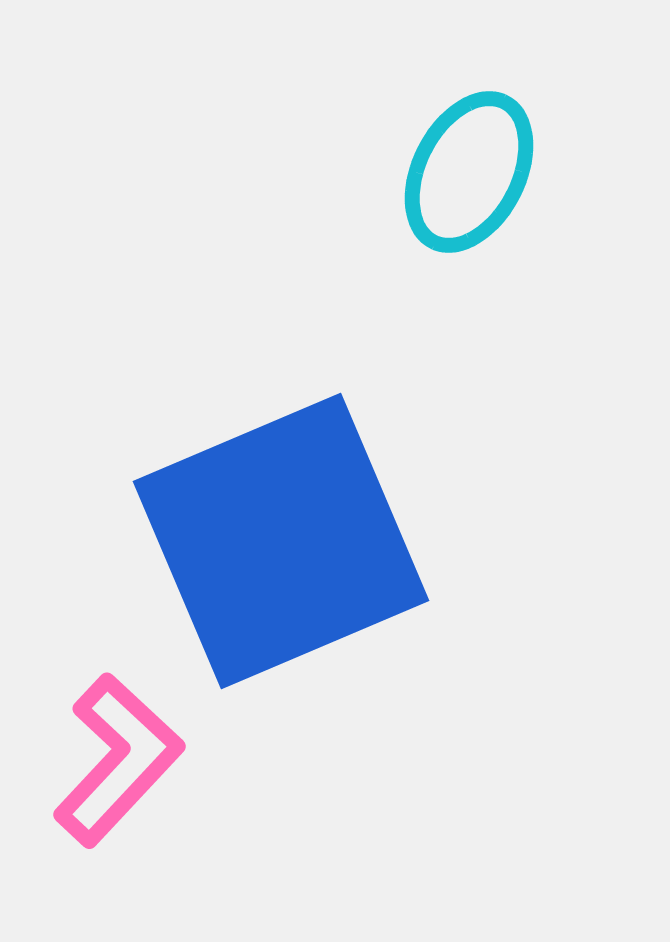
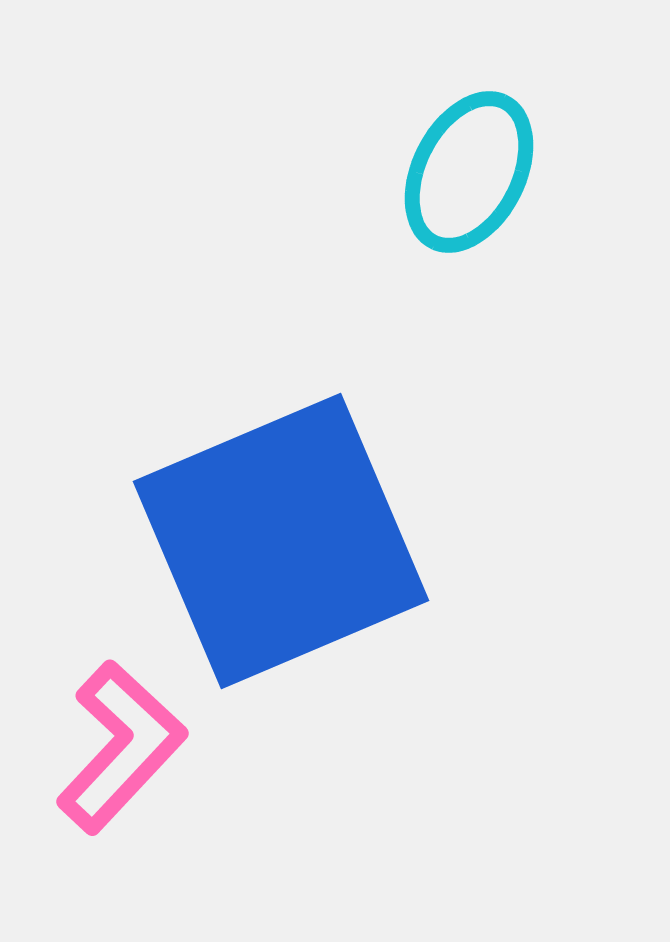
pink L-shape: moved 3 px right, 13 px up
